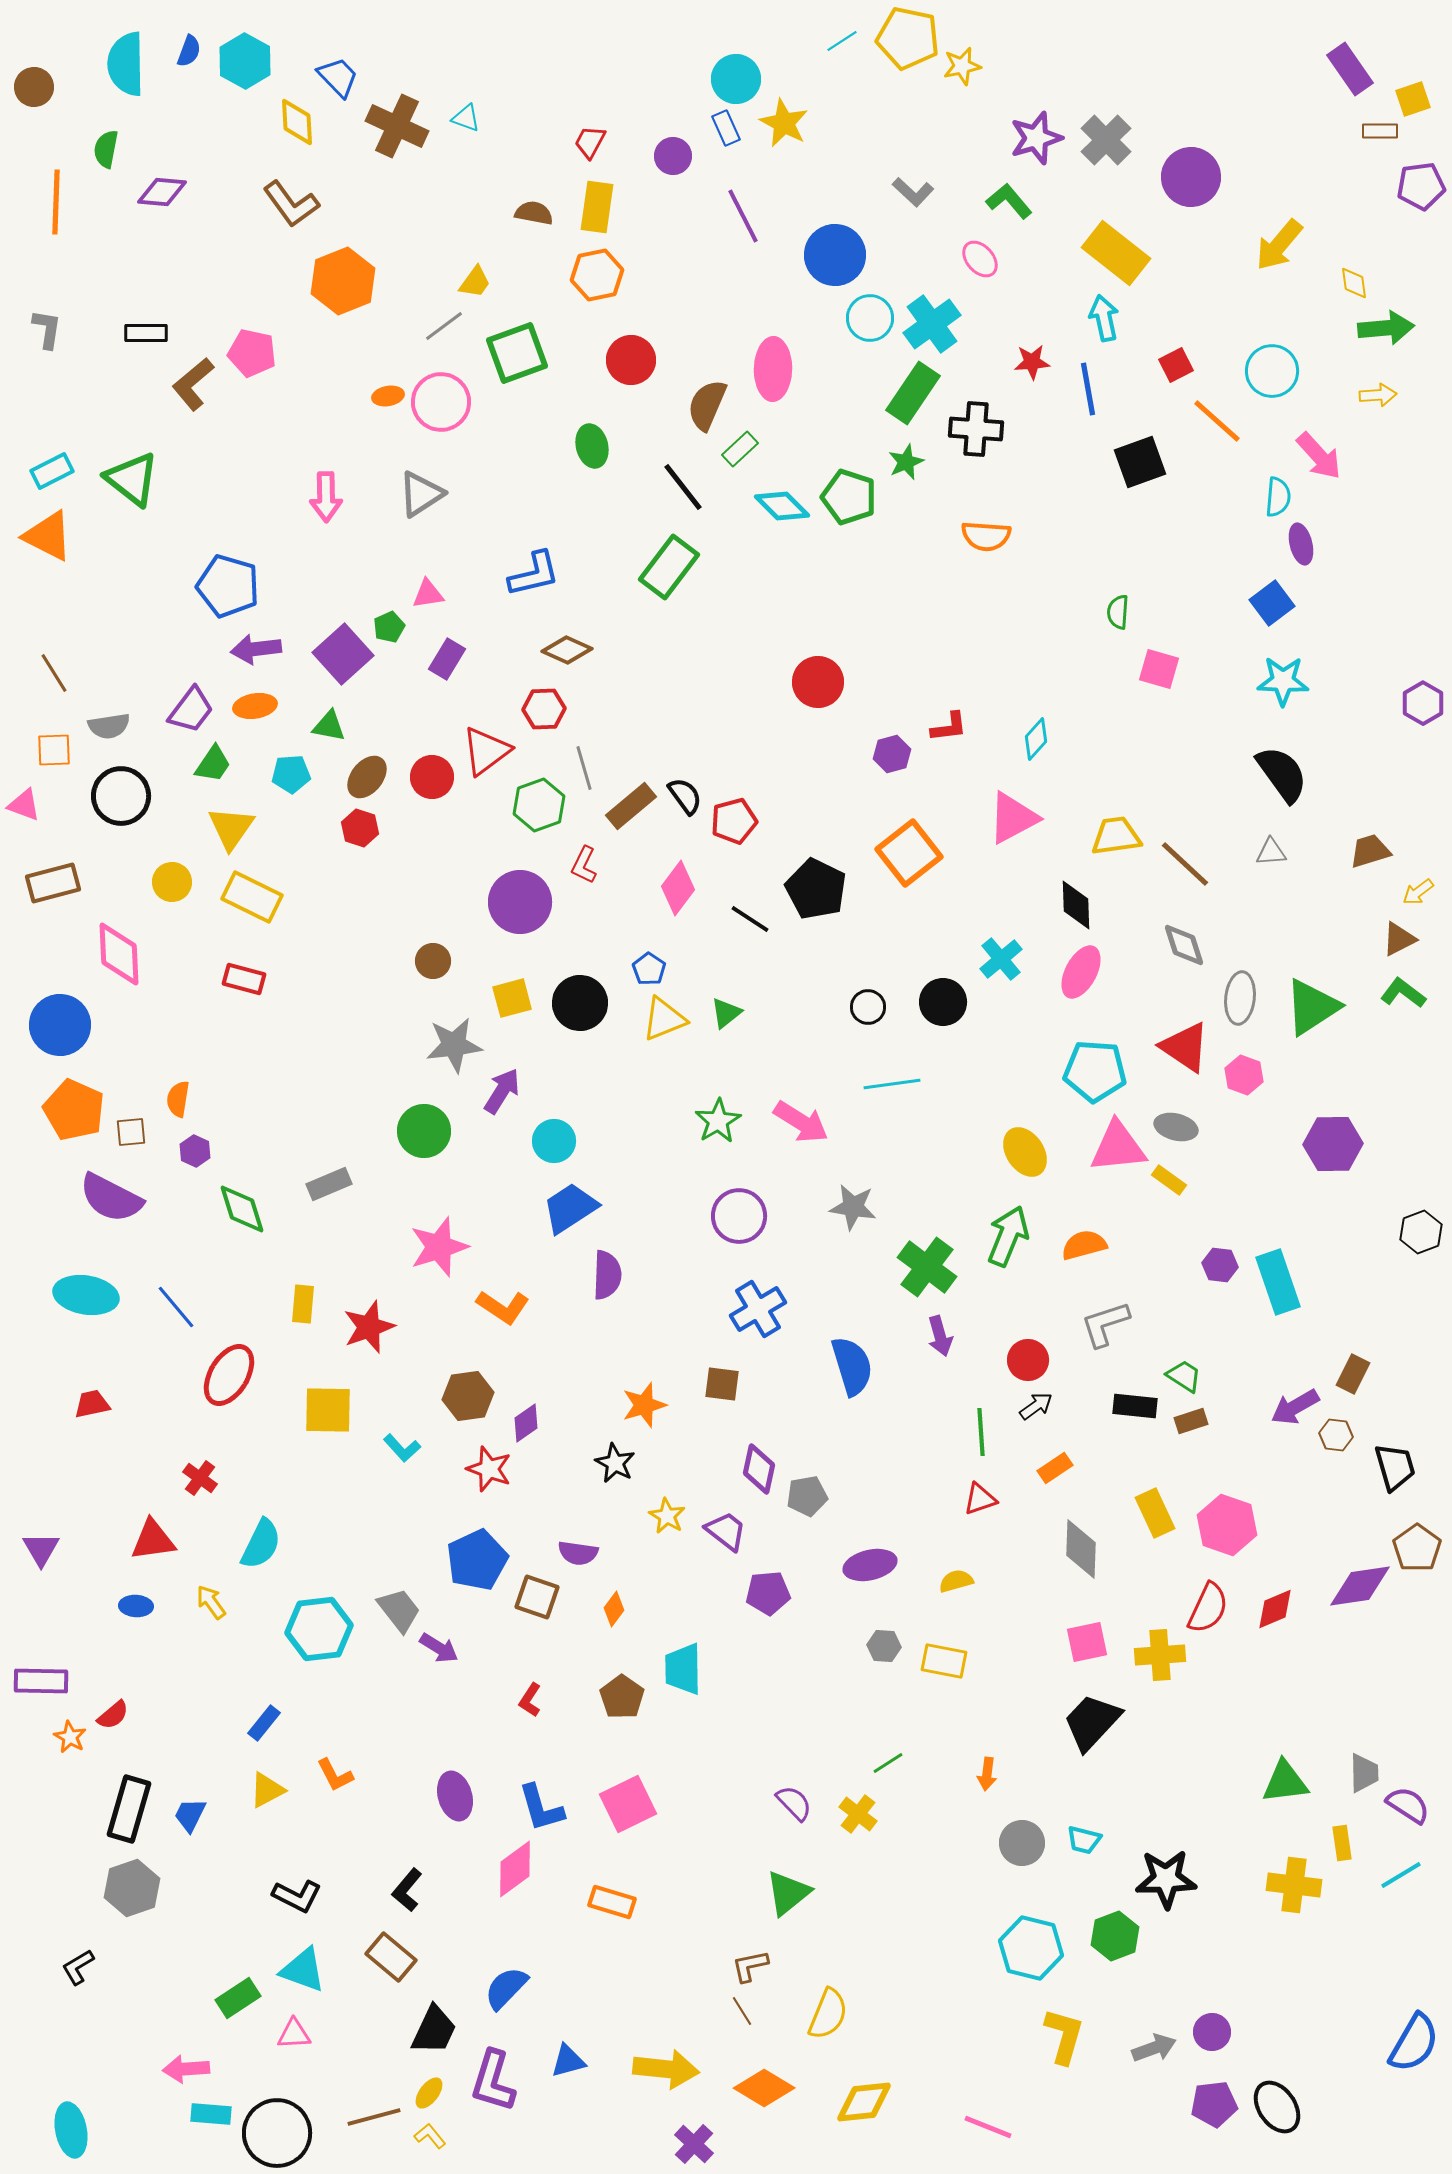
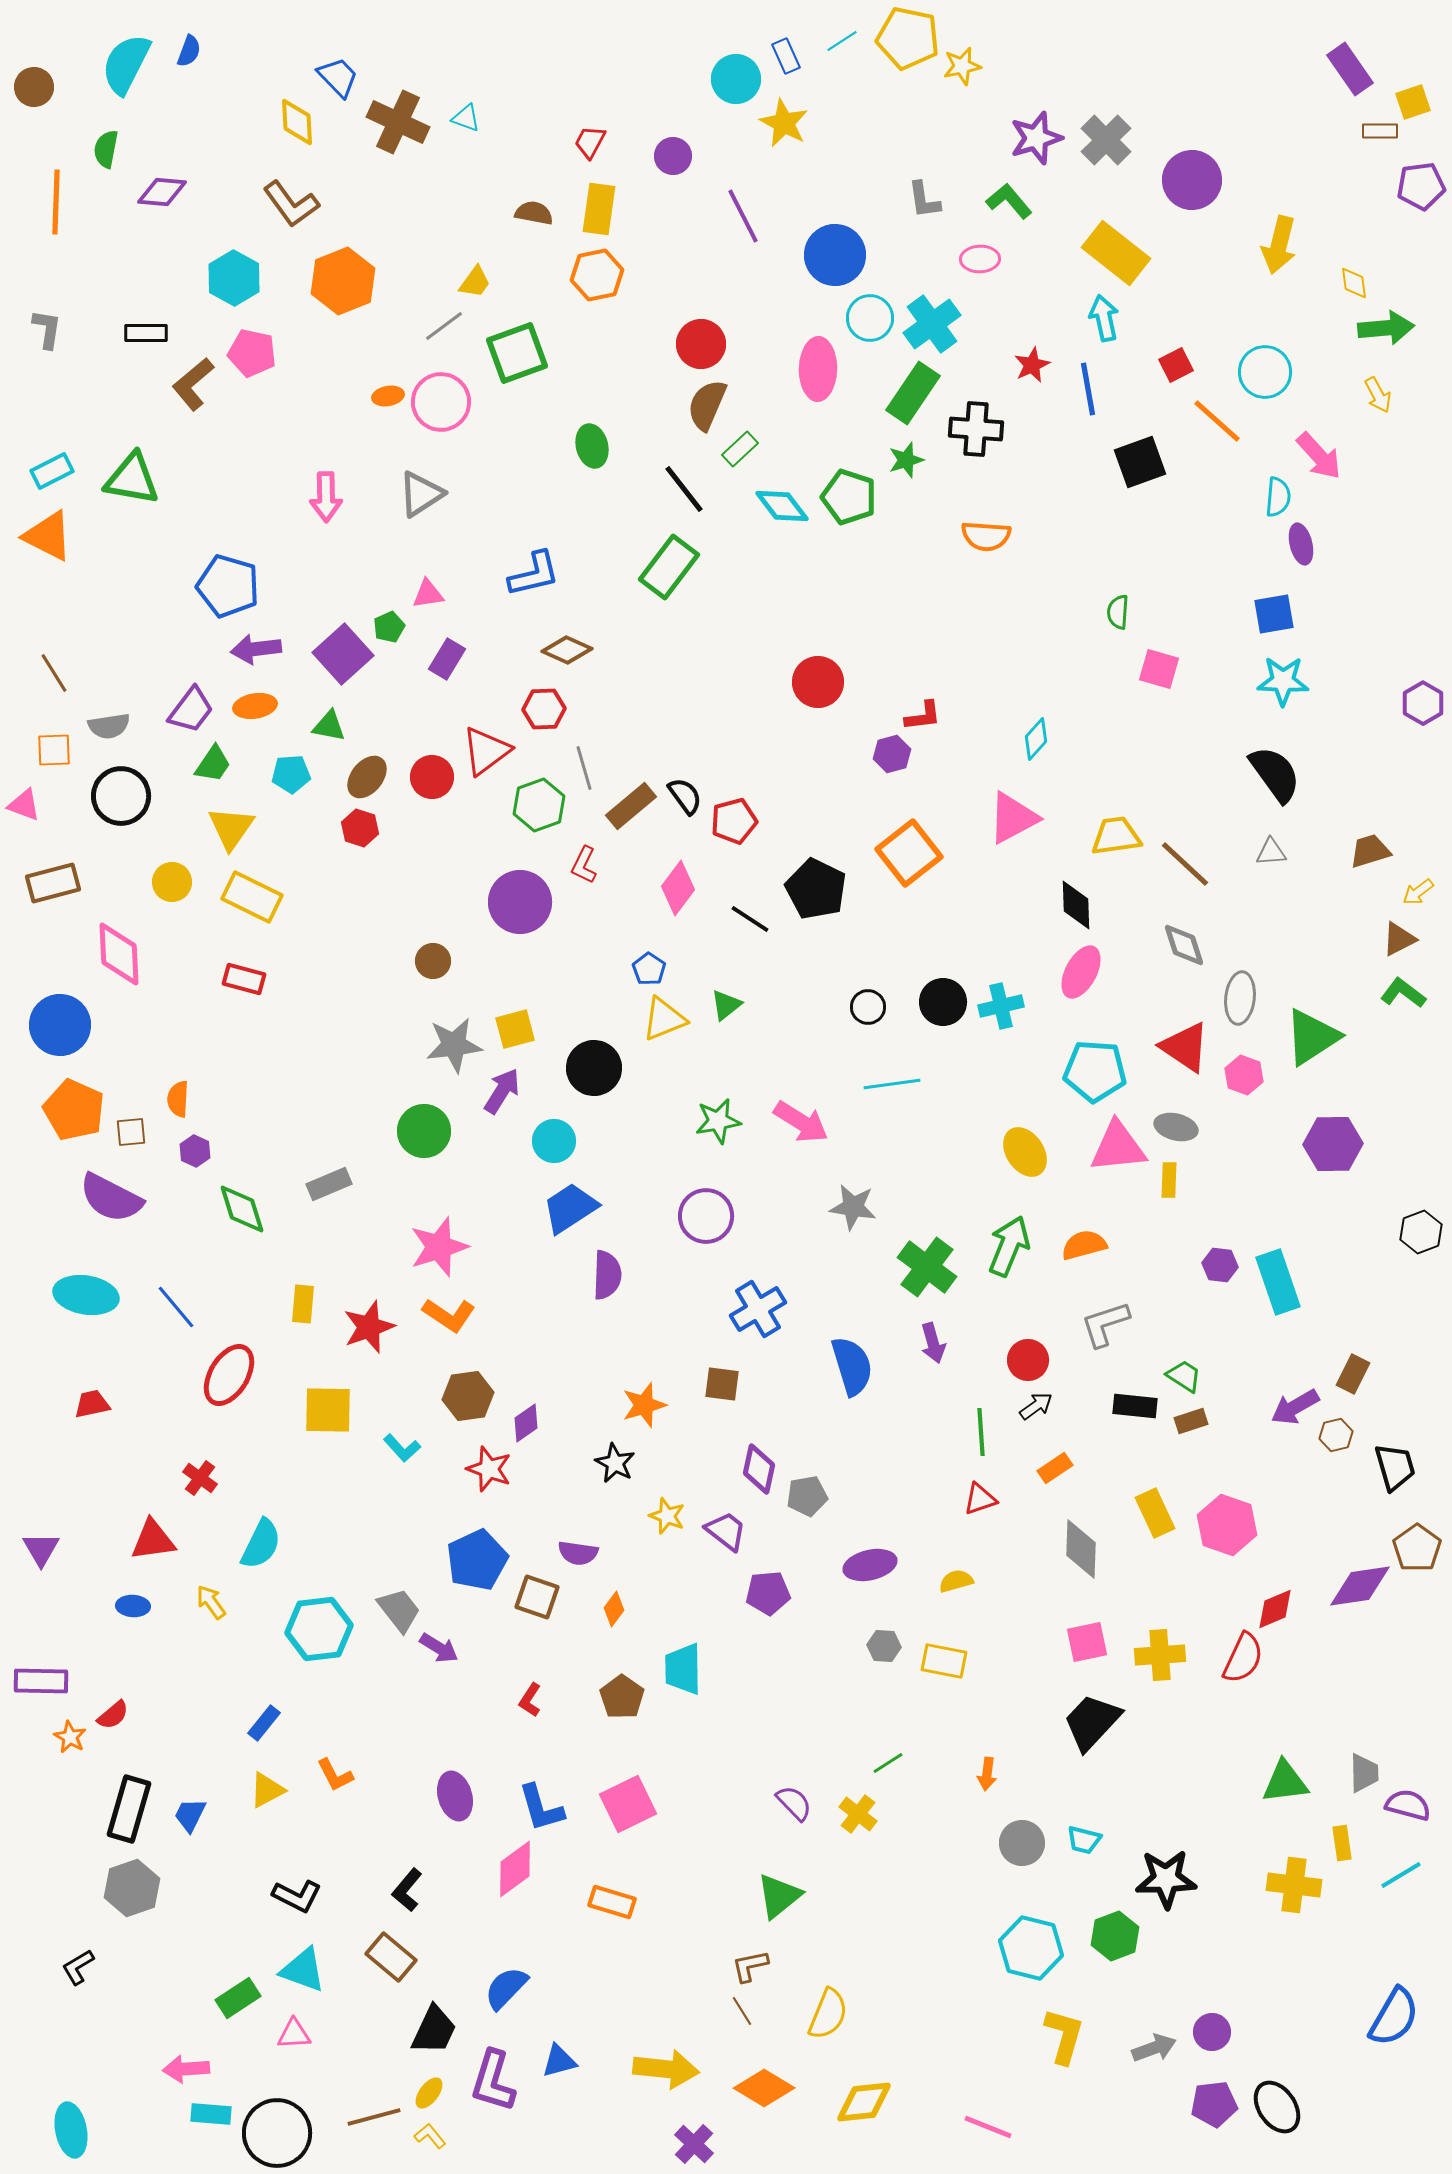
cyan hexagon at (245, 61): moved 11 px left, 217 px down
cyan semicircle at (126, 64): rotated 28 degrees clockwise
yellow square at (1413, 99): moved 3 px down
brown cross at (397, 126): moved 1 px right, 4 px up
blue rectangle at (726, 128): moved 60 px right, 72 px up
purple circle at (1191, 177): moved 1 px right, 3 px down
gray L-shape at (913, 192): moved 11 px right, 8 px down; rotated 39 degrees clockwise
yellow rectangle at (597, 207): moved 2 px right, 2 px down
yellow arrow at (1279, 245): rotated 26 degrees counterclockwise
pink ellipse at (980, 259): rotated 51 degrees counterclockwise
red circle at (631, 360): moved 70 px right, 16 px up
red star at (1032, 362): moved 3 px down; rotated 21 degrees counterclockwise
pink ellipse at (773, 369): moved 45 px right
cyan circle at (1272, 371): moved 7 px left, 1 px down
yellow arrow at (1378, 395): rotated 66 degrees clockwise
green star at (906, 462): moved 2 px up; rotated 6 degrees clockwise
green triangle at (132, 479): rotated 28 degrees counterclockwise
black line at (683, 487): moved 1 px right, 2 px down
cyan diamond at (782, 506): rotated 8 degrees clockwise
blue square at (1272, 603): moved 2 px right, 11 px down; rotated 27 degrees clockwise
red L-shape at (949, 727): moved 26 px left, 11 px up
black semicircle at (1282, 774): moved 7 px left
cyan cross at (1001, 959): moved 47 px down; rotated 27 degrees clockwise
yellow square at (512, 998): moved 3 px right, 31 px down
black circle at (580, 1003): moved 14 px right, 65 px down
green triangle at (1312, 1007): moved 30 px down
green triangle at (726, 1013): moved 8 px up
orange semicircle at (178, 1099): rotated 6 degrees counterclockwise
green star at (718, 1121): rotated 21 degrees clockwise
yellow rectangle at (1169, 1180): rotated 56 degrees clockwise
purple circle at (739, 1216): moved 33 px left
green arrow at (1008, 1236): moved 1 px right, 10 px down
orange L-shape at (503, 1307): moved 54 px left, 8 px down
purple arrow at (940, 1336): moved 7 px left, 7 px down
brown hexagon at (1336, 1435): rotated 20 degrees counterclockwise
yellow star at (667, 1516): rotated 9 degrees counterclockwise
blue ellipse at (136, 1606): moved 3 px left
red semicircle at (1208, 1608): moved 35 px right, 50 px down
purple semicircle at (1408, 1805): rotated 18 degrees counterclockwise
green triangle at (788, 1893): moved 9 px left, 3 px down
blue semicircle at (1414, 2043): moved 20 px left, 26 px up
blue triangle at (568, 2061): moved 9 px left
